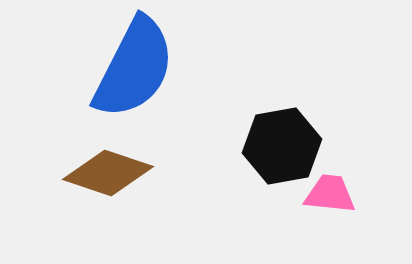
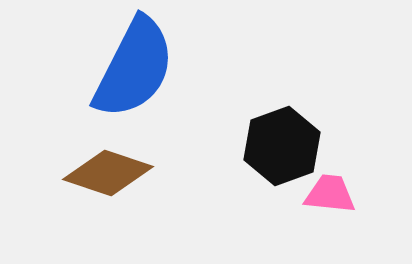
black hexagon: rotated 10 degrees counterclockwise
